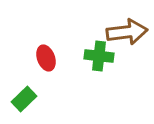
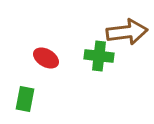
red ellipse: rotated 40 degrees counterclockwise
green rectangle: moved 1 px right; rotated 35 degrees counterclockwise
